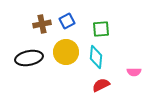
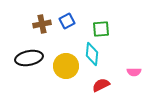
yellow circle: moved 14 px down
cyan diamond: moved 4 px left, 3 px up
